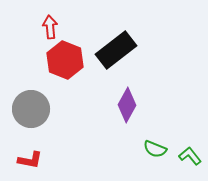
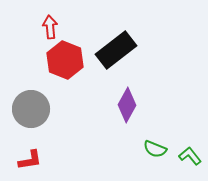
red L-shape: rotated 20 degrees counterclockwise
